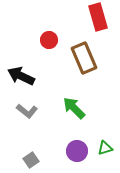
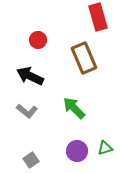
red circle: moved 11 px left
black arrow: moved 9 px right
